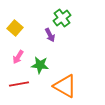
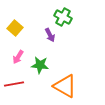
green cross: moved 1 px right, 1 px up; rotated 24 degrees counterclockwise
red line: moved 5 px left
